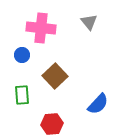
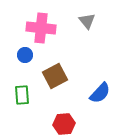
gray triangle: moved 2 px left, 1 px up
blue circle: moved 3 px right
brown square: rotated 15 degrees clockwise
blue semicircle: moved 2 px right, 11 px up
red hexagon: moved 12 px right
